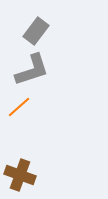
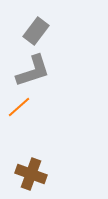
gray L-shape: moved 1 px right, 1 px down
brown cross: moved 11 px right, 1 px up
